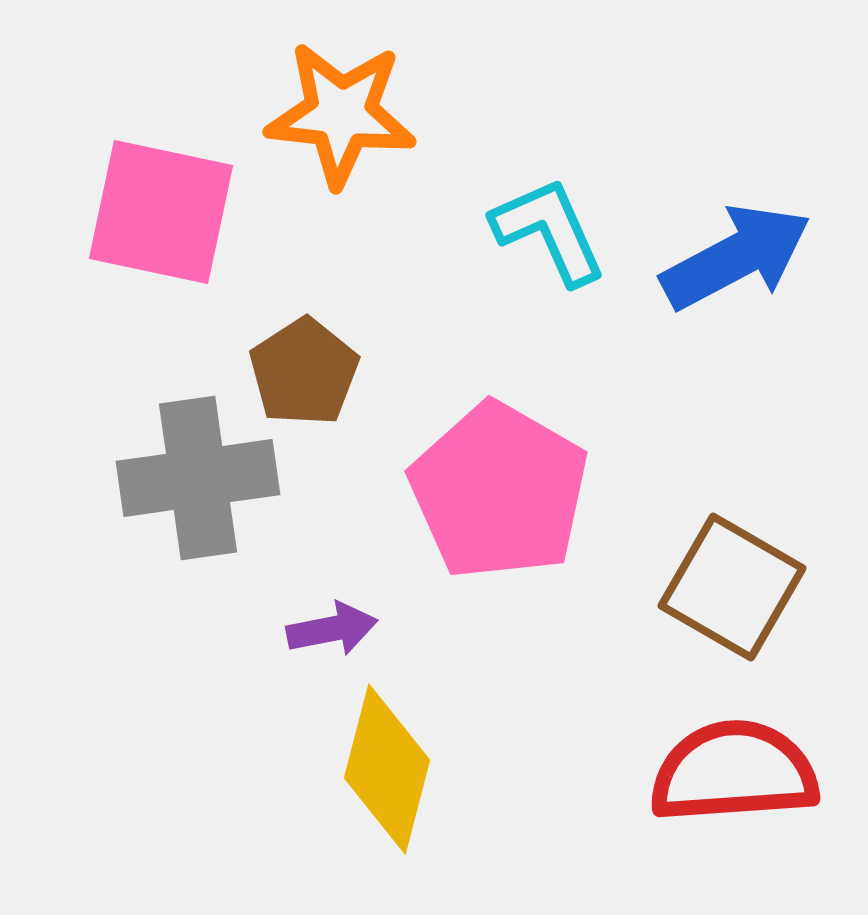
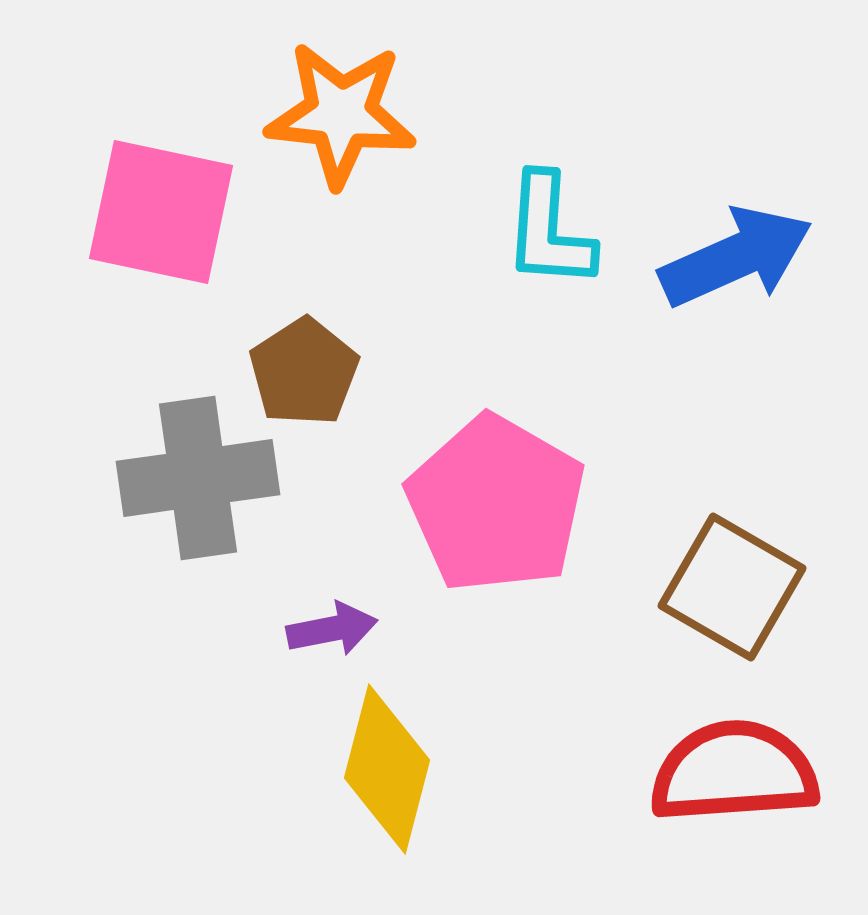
cyan L-shape: rotated 152 degrees counterclockwise
blue arrow: rotated 4 degrees clockwise
pink pentagon: moved 3 px left, 13 px down
